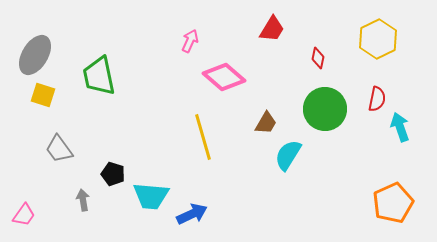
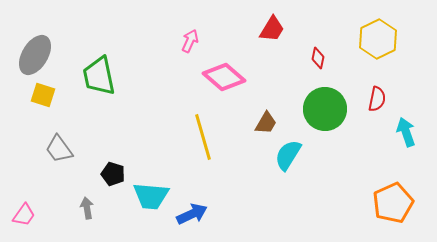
cyan arrow: moved 6 px right, 5 px down
gray arrow: moved 4 px right, 8 px down
